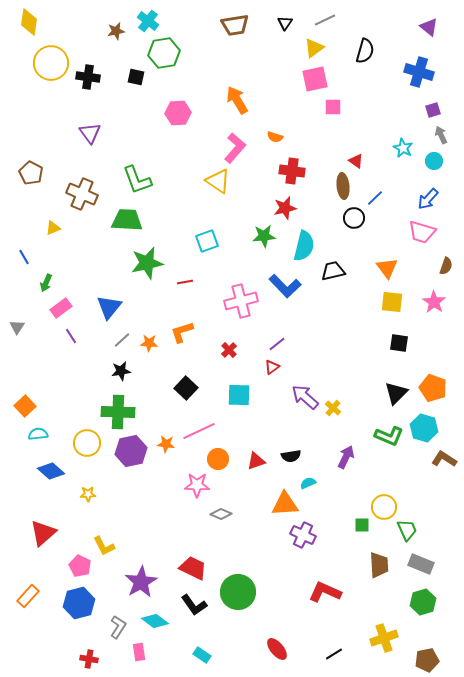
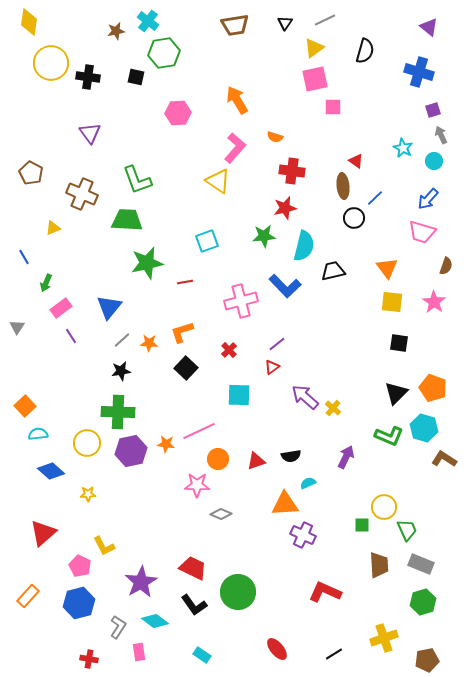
black square at (186, 388): moved 20 px up
